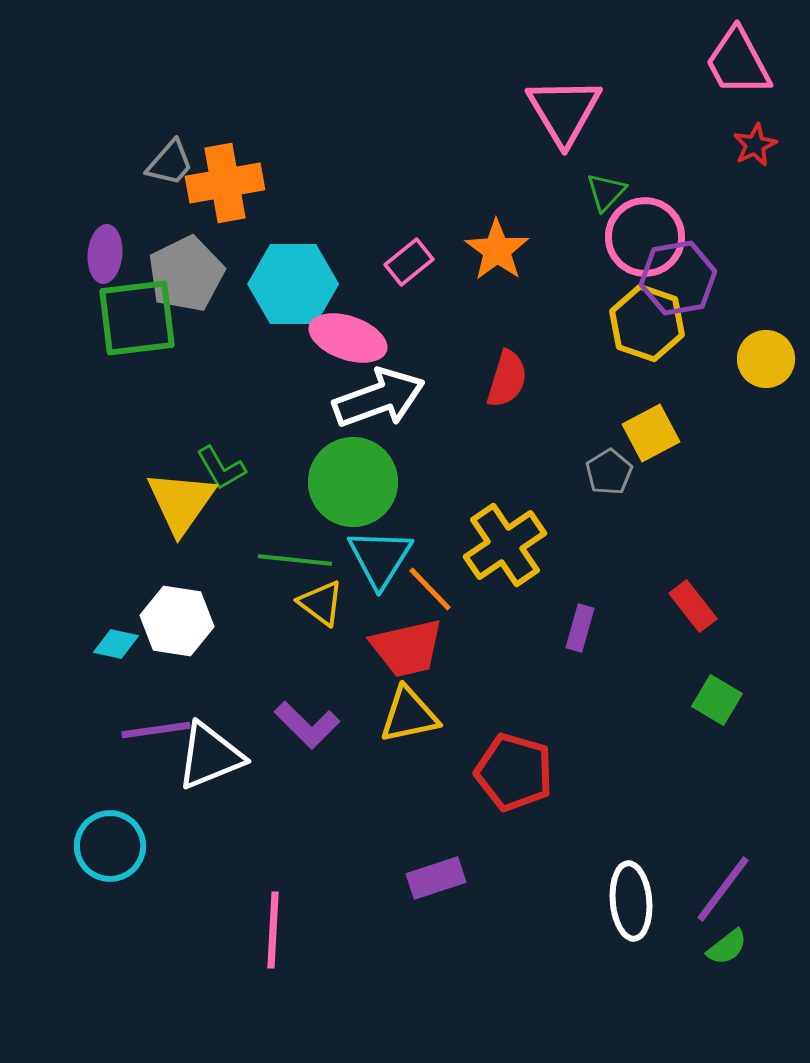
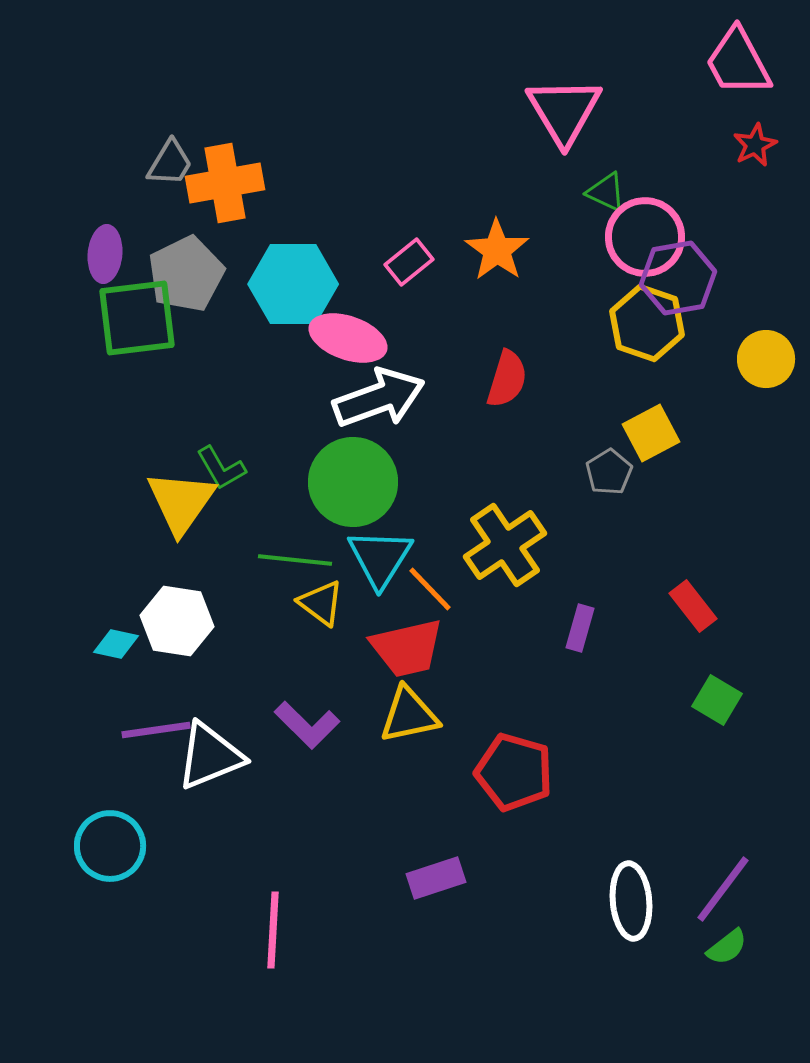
gray trapezoid at (170, 163): rotated 10 degrees counterclockwise
green triangle at (606, 192): rotated 48 degrees counterclockwise
